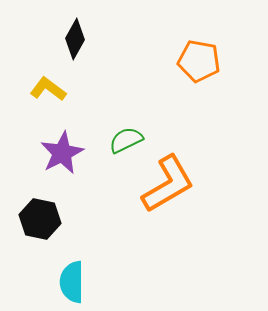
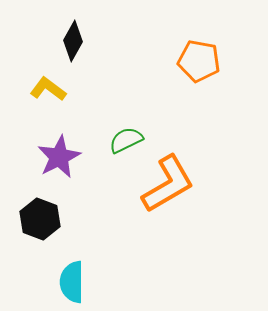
black diamond: moved 2 px left, 2 px down
purple star: moved 3 px left, 4 px down
black hexagon: rotated 9 degrees clockwise
